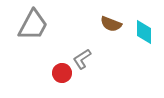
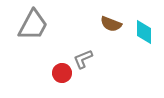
gray L-shape: moved 1 px right; rotated 10 degrees clockwise
